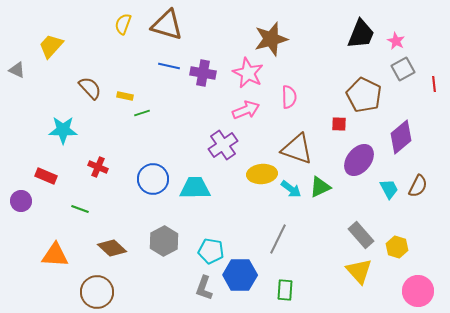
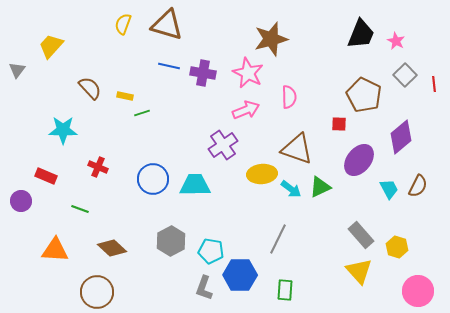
gray square at (403, 69): moved 2 px right, 6 px down; rotated 15 degrees counterclockwise
gray triangle at (17, 70): rotated 42 degrees clockwise
cyan trapezoid at (195, 188): moved 3 px up
gray hexagon at (164, 241): moved 7 px right
orange triangle at (55, 255): moved 5 px up
